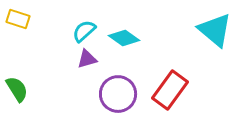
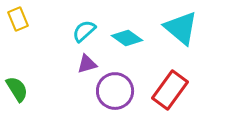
yellow rectangle: rotated 50 degrees clockwise
cyan triangle: moved 34 px left, 2 px up
cyan diamond: moved 3 px right
purple triangle: moved 5 px down
purple circle: moved 3 px left, 3 px up
